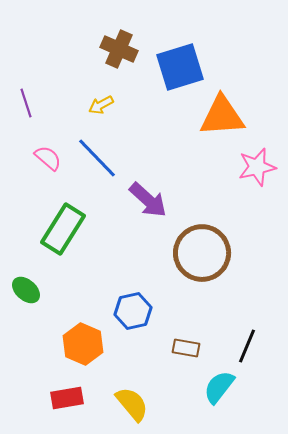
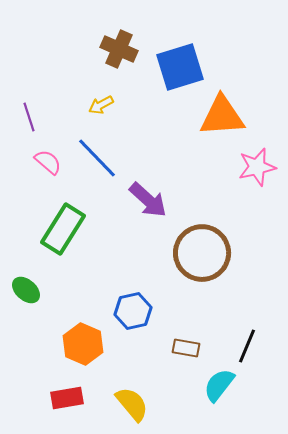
purple line: moved 3 px right, 14 px down
pink semicircle: moved 4 px down
cyan semicircle: moved 2 px up
